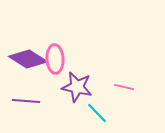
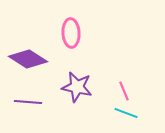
pink ellipse: moved 16 px right, 26 px up
pink line: moved 4 px down; rotated 54 degrees clockwise
purple line: moved 2 px right, 1 px down
cyan line: moved 29 px right; rotated 25 degrees counterclockwise
